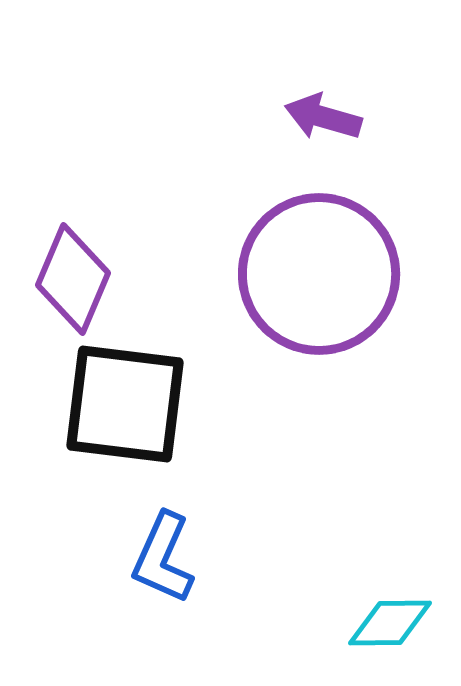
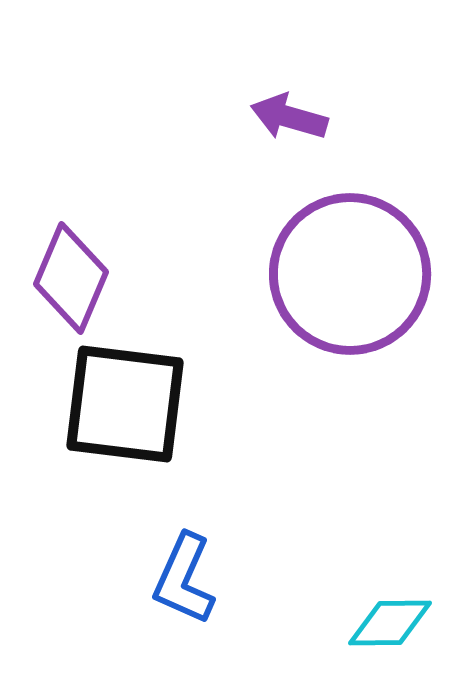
purple arrow: moved 34 px left
purple circle: moved 31 px right
purple diamond: moved 2 px left, 1 px up
blue L-shape: moved 21 px right, 21 px down
